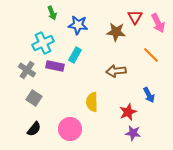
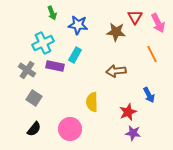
orange line: moved 1 px right, 1 px up; rotated 18 degrees clockwise
